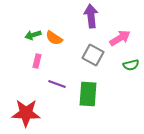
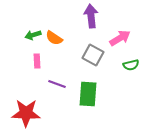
pink rectangle: rotated 16 degrees counterclockwise
